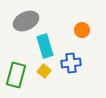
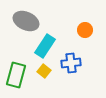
gray ellipse: rotated 50 degrees clockwise
orange circle: moved 3 px right
cyan rectangle: rotated 50 degrees clockwise
